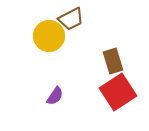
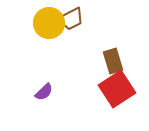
yellow circle: moved 13 px up
red square: moved 1 px left, 3 px up
purple semicircle: moved 11 px left, 4 px up; rotated 12 degrees clockwise
